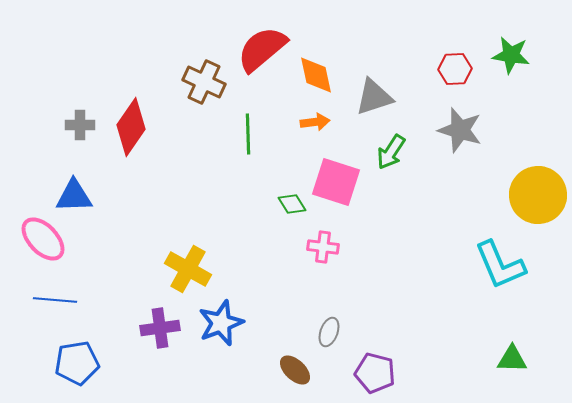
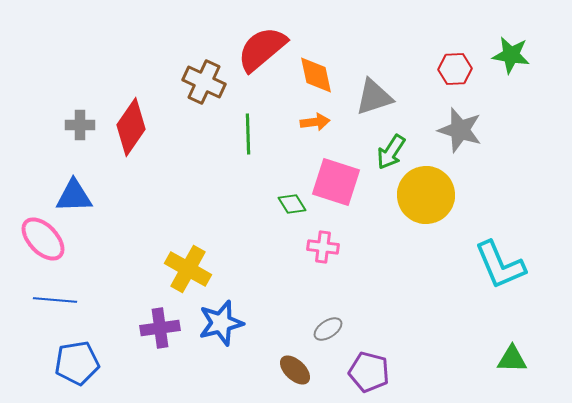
yellow circle: moved 112 px left
blue star: rotated 6 degrees clockwise
gray ellipse: moved 1 px left, 3 px up; rotated 36 degrees clockwise
purple pentagon: moved 6 px left, 1 px up
